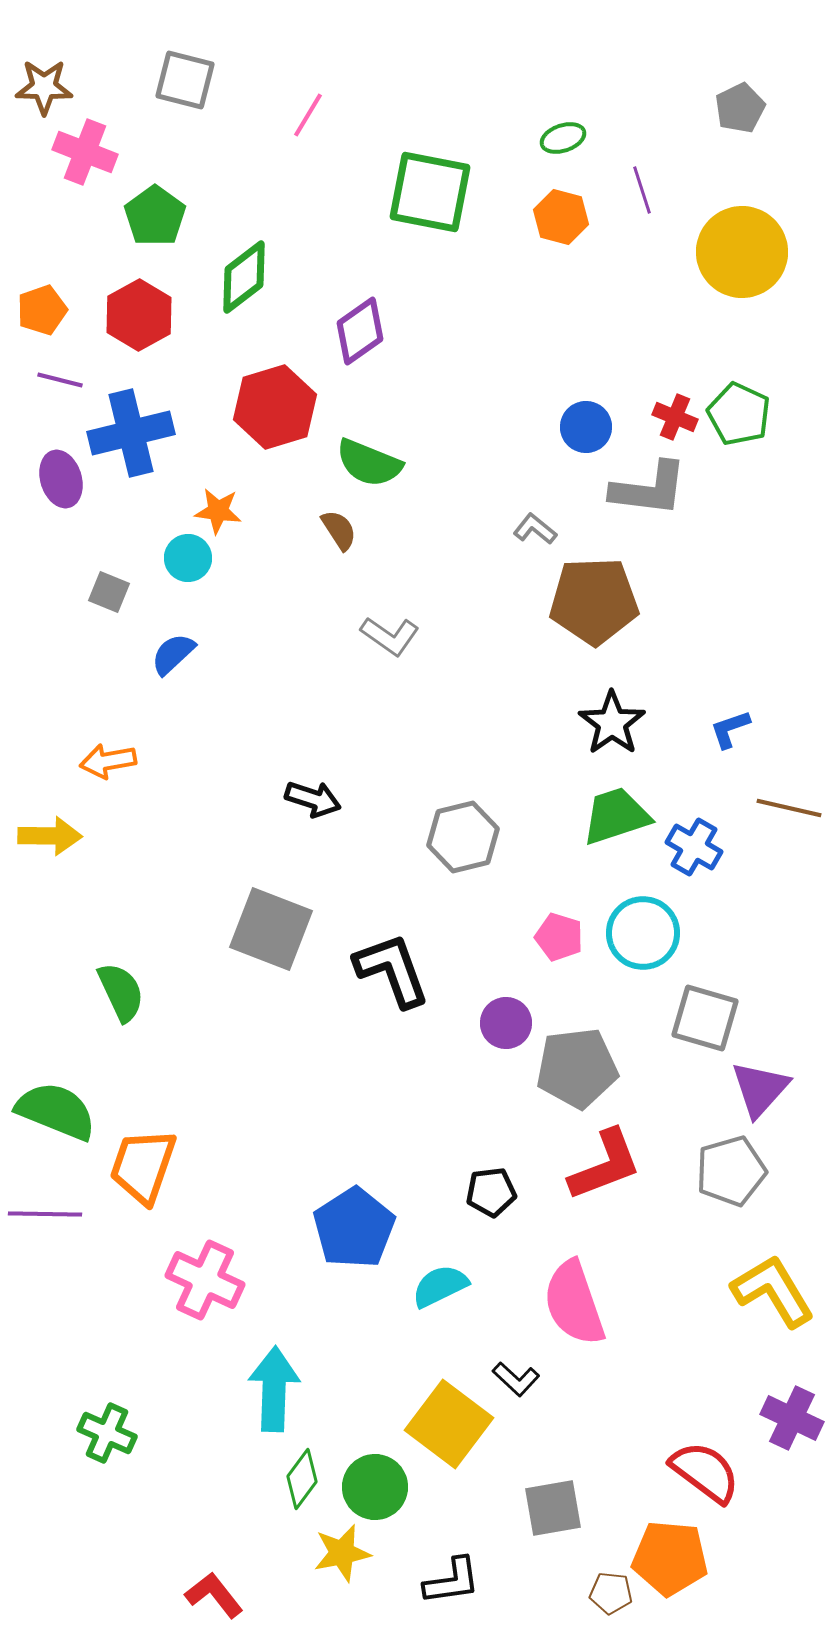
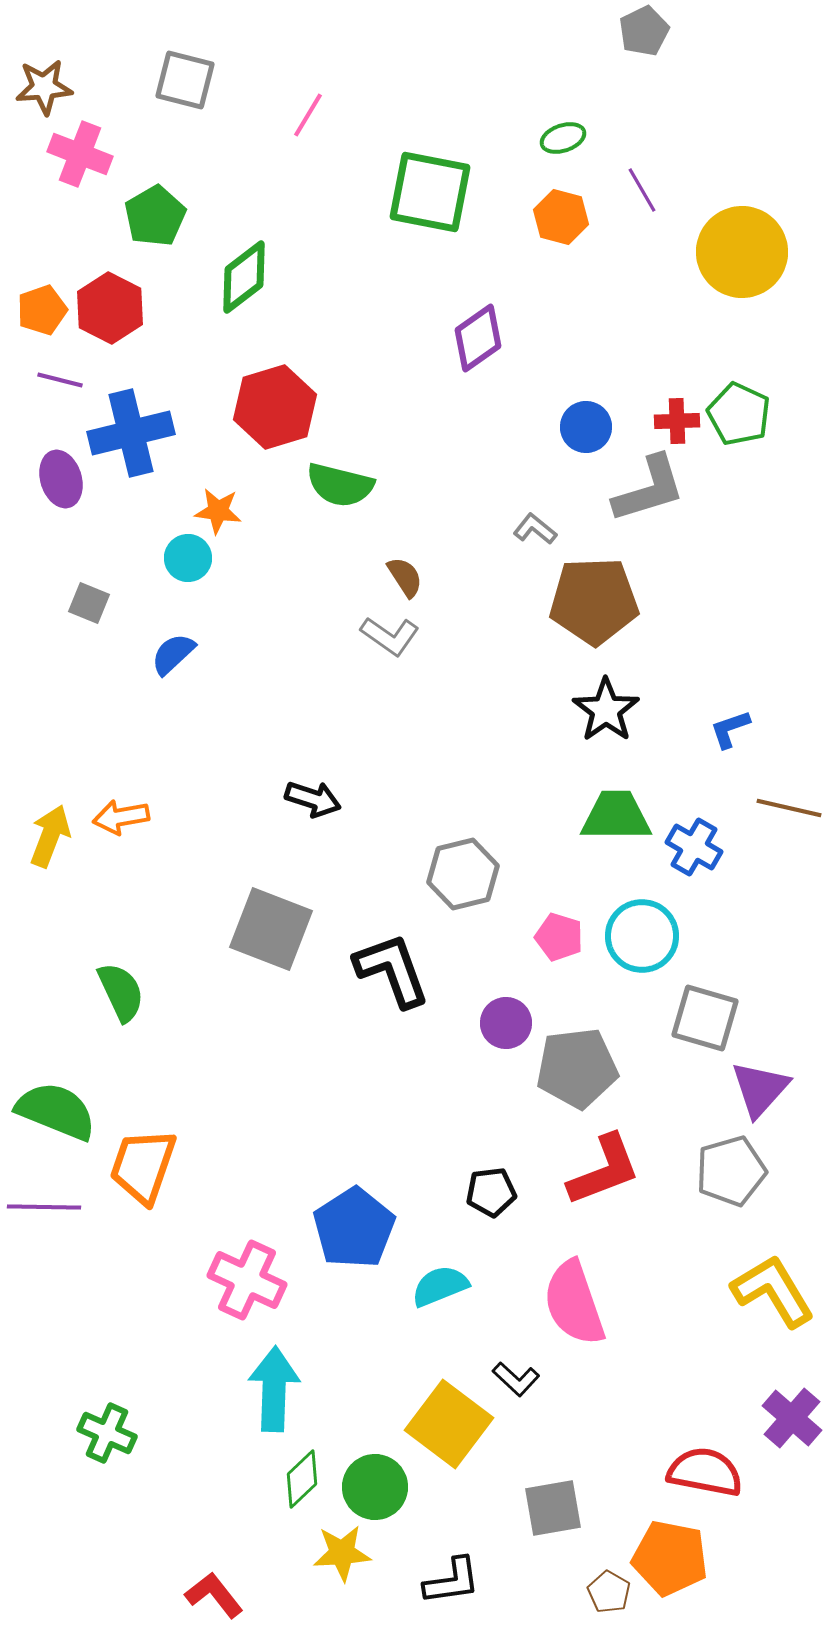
brown star at (44, 87): rotated 6 degrees counterclockwise
gray pentagon at (740, 108): moved 96 px left, 77 px up
pink cross at (85, 152): moved 5 px left, 2 px down
purple line at (642, 190): rotated 12 degrees counterclockwise
green pentagon at (155, 216): rotated 6 degrees clockwise
red hexagon at (139, 315): moved 29 px left, 7 px up; rotated 4 degrees counterclockwise
purple diamond at (360, 331): moved 118 px right, 7 px down
red cross at (675, 417): moved 2 px right, 4 px down; rotated 24 degrees counterclockwise
green semicircle at (369, 463): moved 29 px left, 22 px down; rotated 8 degrees counterclockwise
gray L-shape at (649, 489): rotated 24 degrees counterclockwise
brown semicircle at (339, 530): moved 66 px right, 47 px down
gray square at (109, 592): moved 20 px left, 11 px down
black star at (612, 723): moved 6 px left, 13 px up
orange arrow at (108, 761): moved 13 px right, 56 px down
green trapezoid at (616, 816): rotated 18 degrees clockwise
yellow arrow at (50, 836): rotated 70 degrees counterclockwise
gray hexagon at (463, 837): moved 37 px down
cyan circle at (643, 933): moved 1 px left, 3 px down
red L-shape at (605, 1165): moved 1 px left, 5 px down
purple line at (45, 1214): moved 1 px left, 7 px up
pink cross at (205, 1280): moved 42 px right
cyan semicircle at (440, 1286): rotated 4 degrees clockwise
purple cross at (792, 1418): rotated 16 degrees clockwise
red semicircle at (705, 1472): rotated 26 degrees counterclockwise
green diamond at (302, 1479): rotated 10 degrees clockwise
yellow star at (342, 1553): rotated 8 degrees clockwise
orange pentagon at (670, 1558): rotated 6 degrees clockwise
brown pentagon at (611, 1593): moved 2 px left, 1 px up; rotated 24 degrees clockwise
